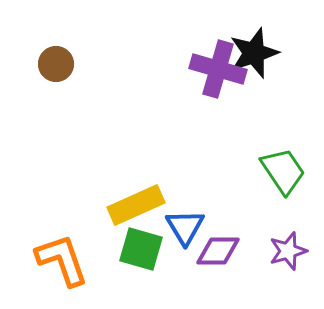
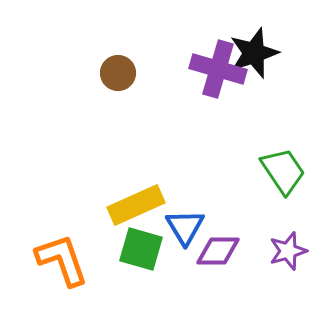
brown circle: moved 62 px right, 9 px down
